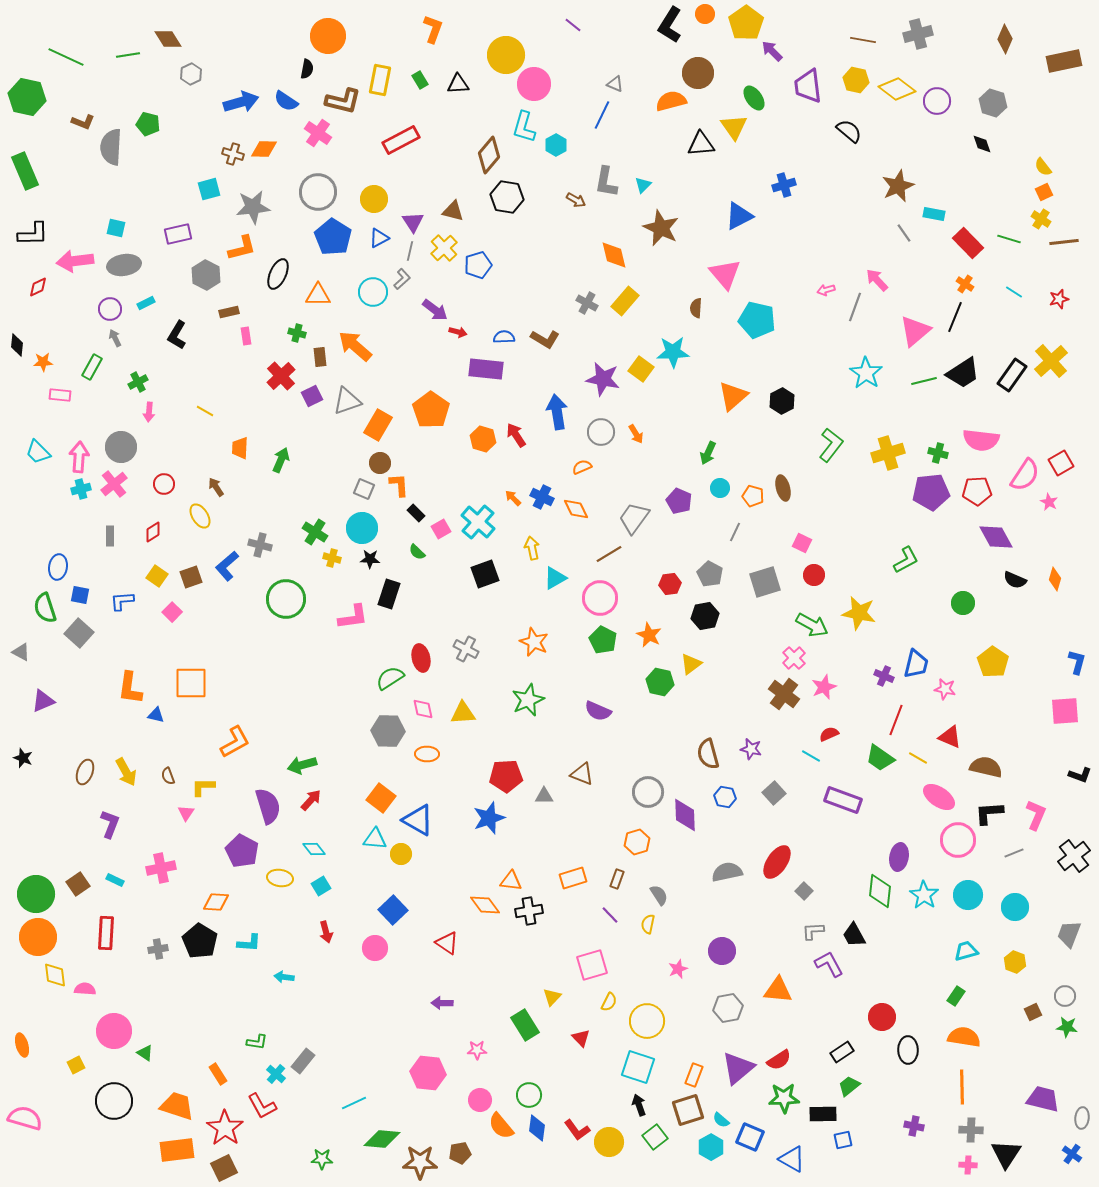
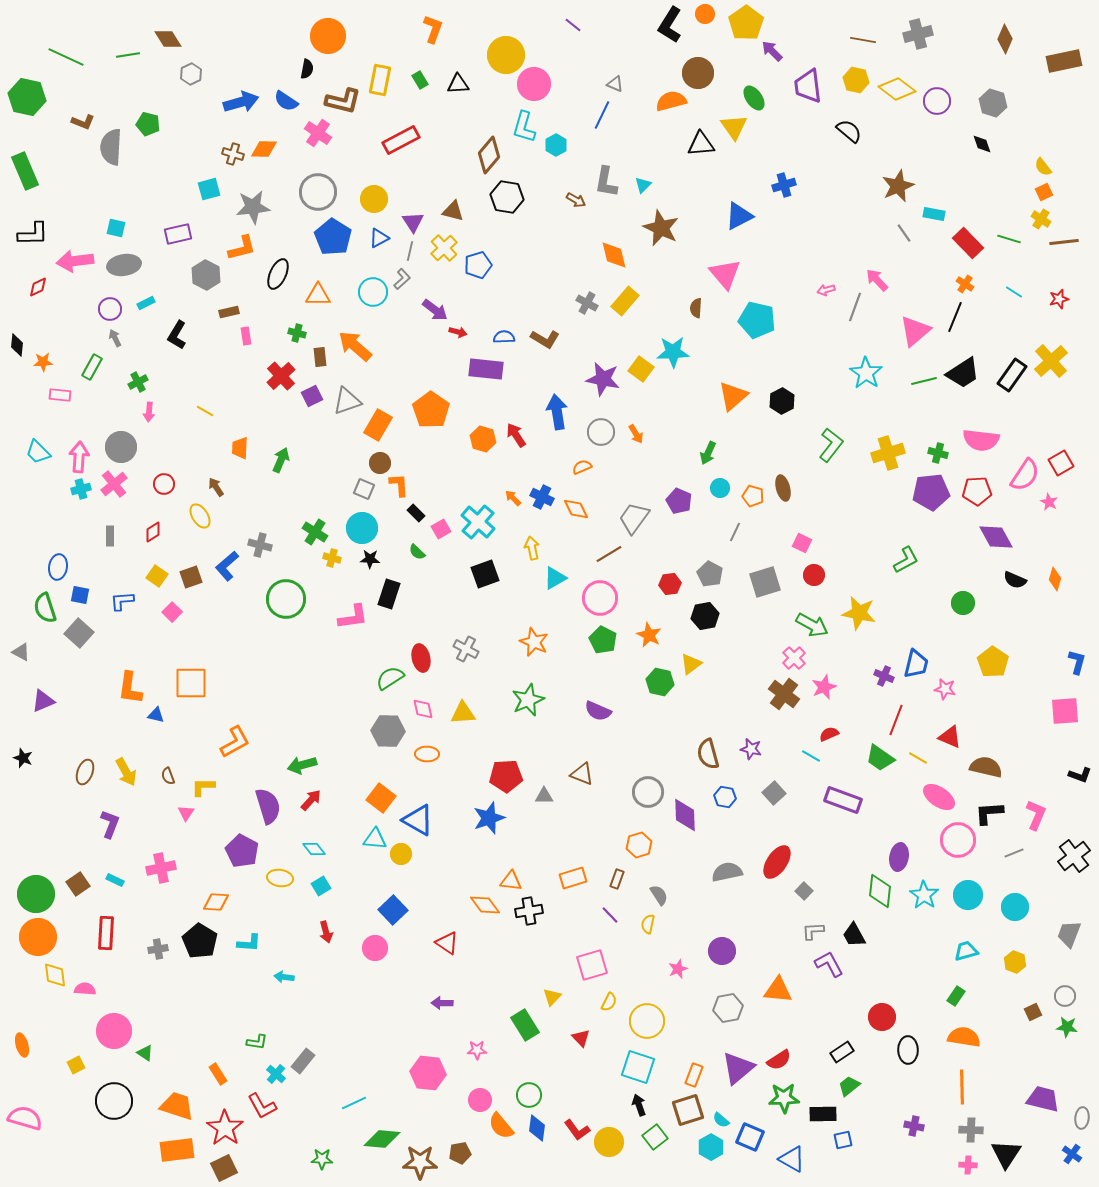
orange hexagon at (637, 842): moved 2 px right, 3 px down
